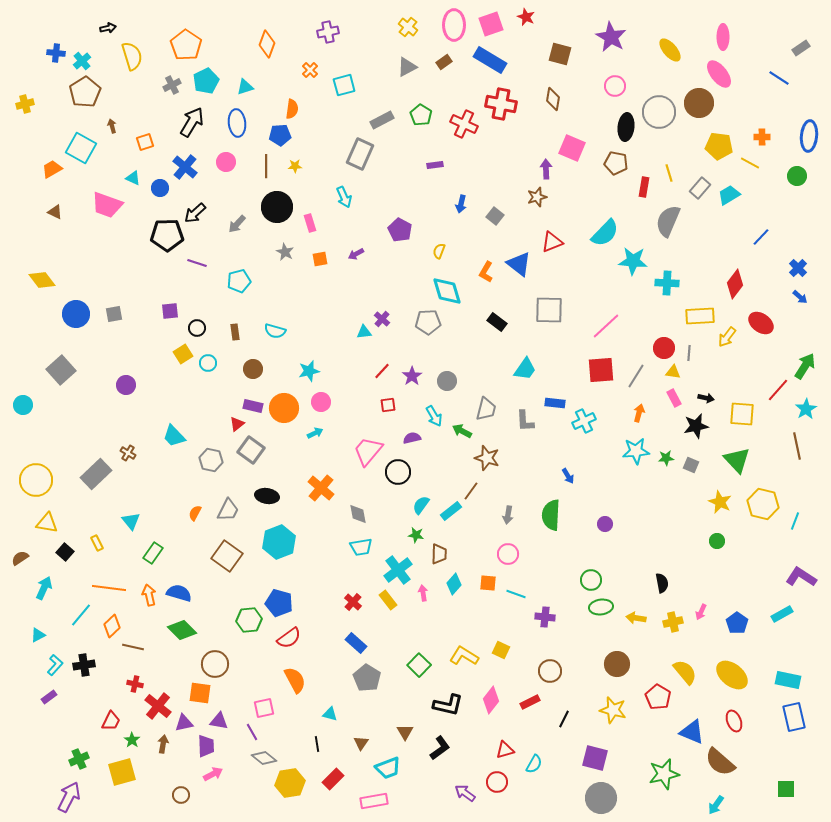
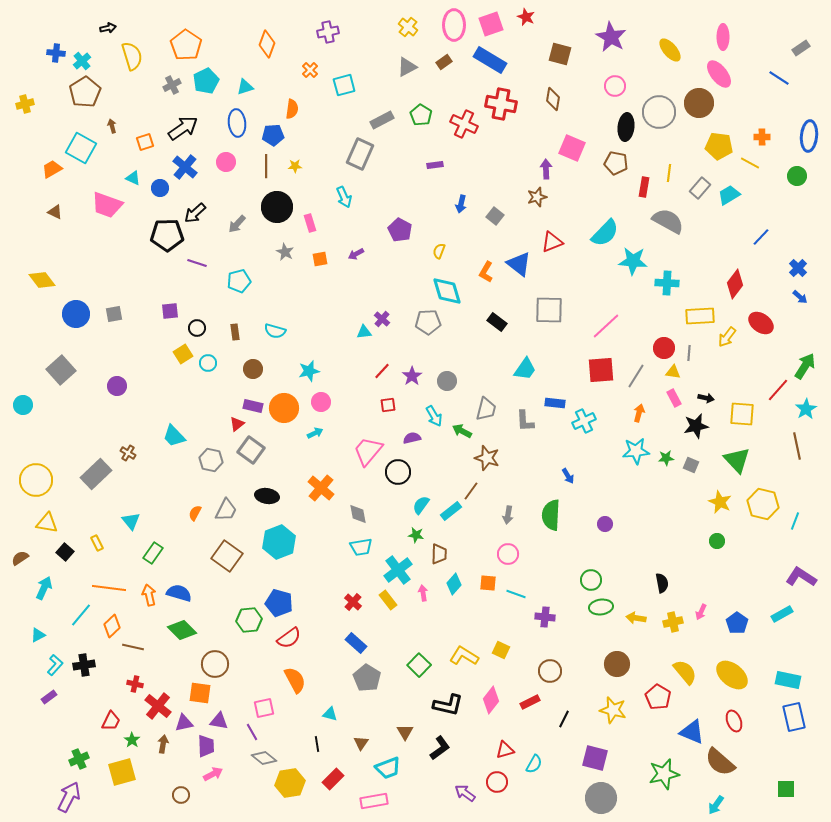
black arrow at (192, 122): moved 9 px left, 6 px down; rotated 24 degrees clockwise
blue pentagon at (280, 135): moved 7 px left
yellow line at (669, 173): rotated 24 degrees clockwise
gray semicircle at (668, 221): rotated 96 degrees clockwise
purple circle at (126, 385): moved 9 px left, 1 px down
gray trapezoid at (228, 510): moved 2 px left
